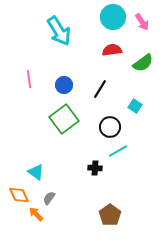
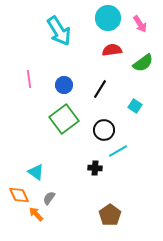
cyan circle: moved 5 px left, 1 px down
pink arrow: moved 2 px left, 2 px down
black circle: moved 6 px left, 3 px down
